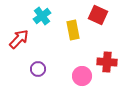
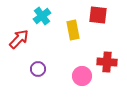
red square: rotated 18 degrees counterclockwise
